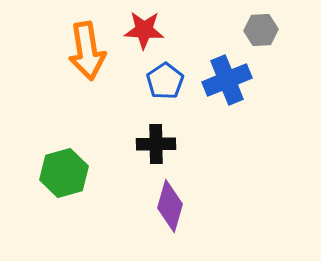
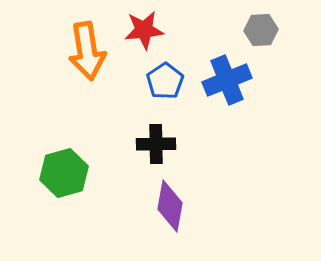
red star: rotated 9 degrees counterclockwise
purple diamond: rotated 6 degrees counterclockwise
